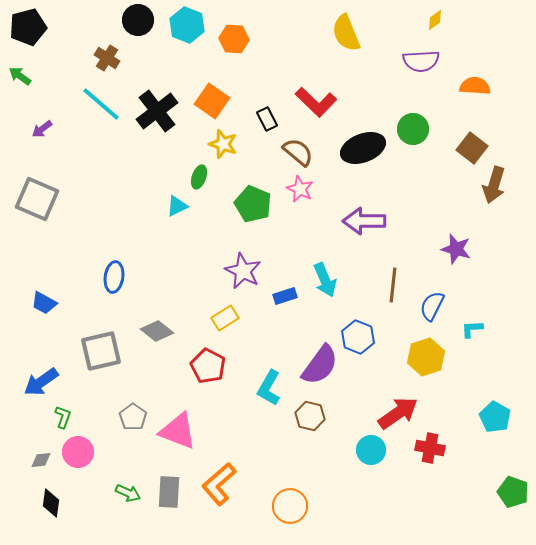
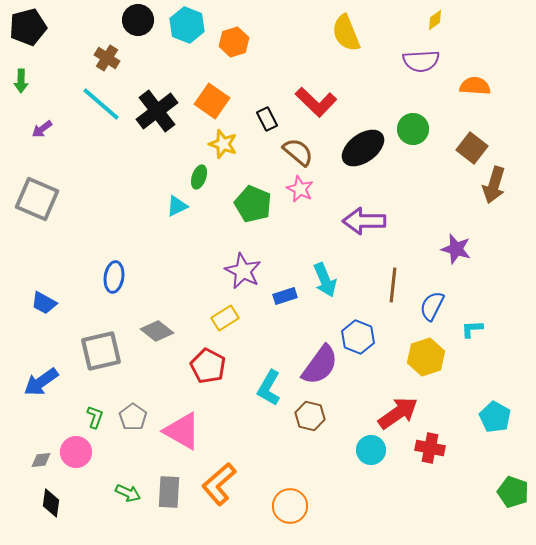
orange hexagon at (234, 39): moved 3 px down; rotated 20 degrees counterclockwise
green arrow at (20, 76): moved 1 px right, 5 px down; rotated 125 degrees counterclockwise
black ellipse at (363, 148): rotated 15 degrees counterclockwise
green L-shape at (63, 417): moved 32 px right
pink triangle at (178, 431): moved 4 px right; rotated 9 degrees clockwise
pink circle at (78, 452): moved 2 px left
